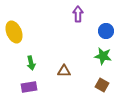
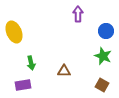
green star: rotated 12 degrees clockwise
purple rectangle: moved 6 px left, 2 px up
